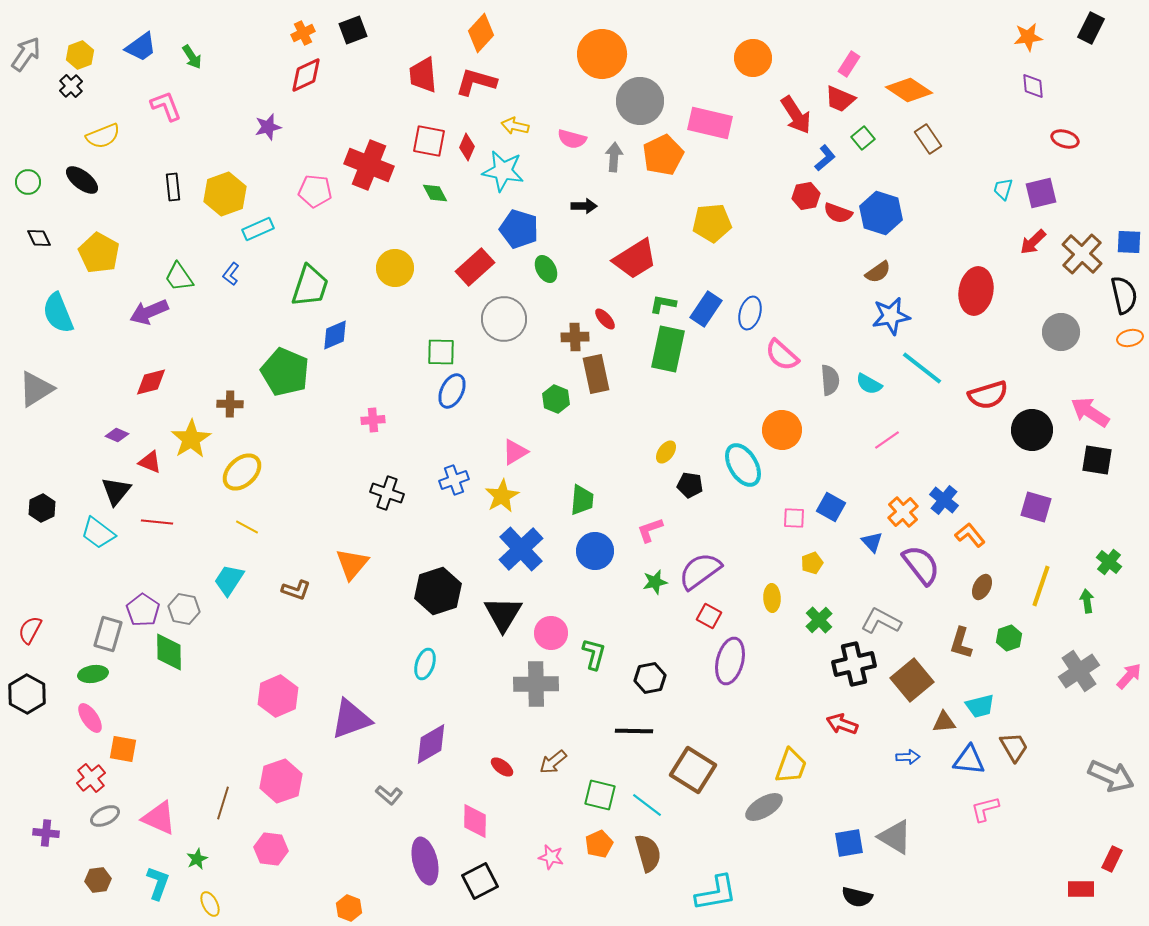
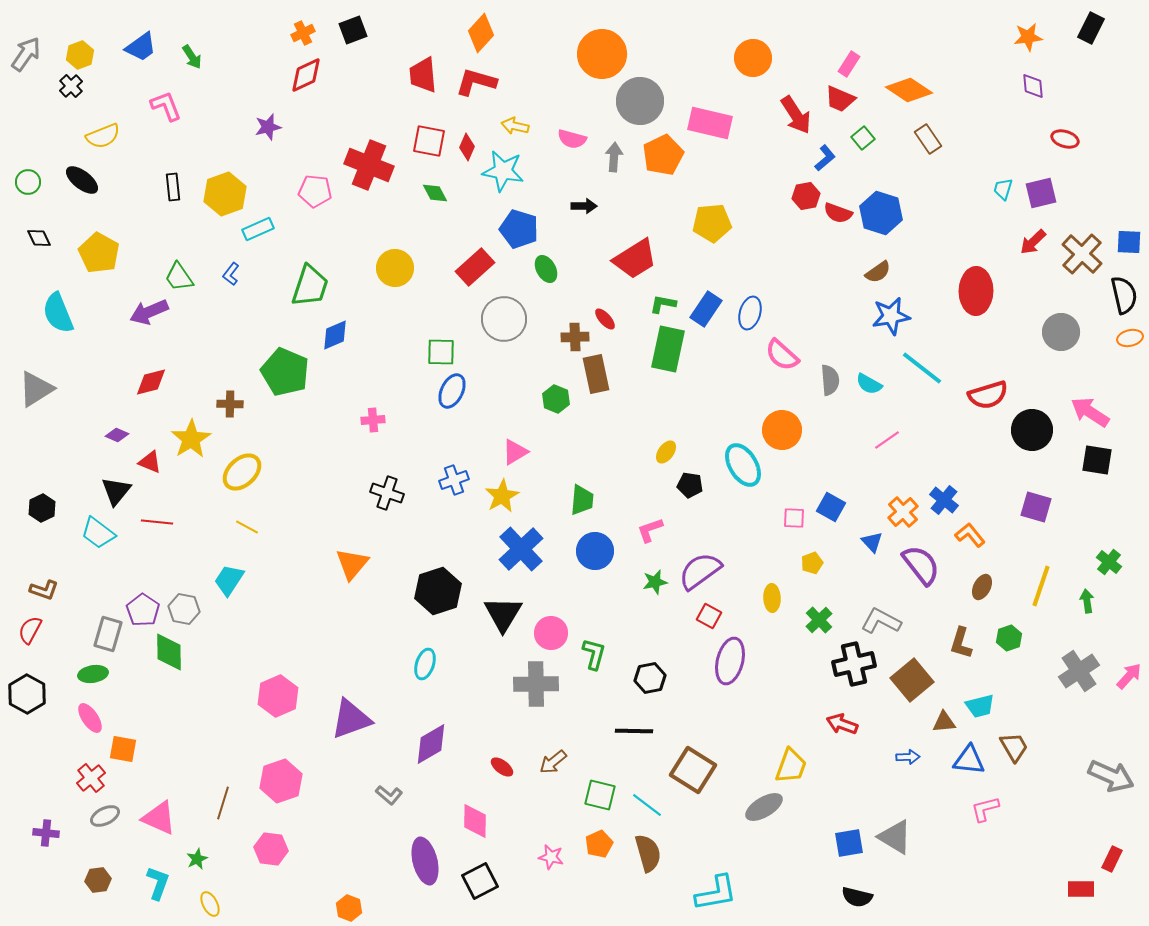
red ellipse at (976, 291): rotated 9 degrees counterclockwise
brown L-shape at (296, 590): moved 252 px left
